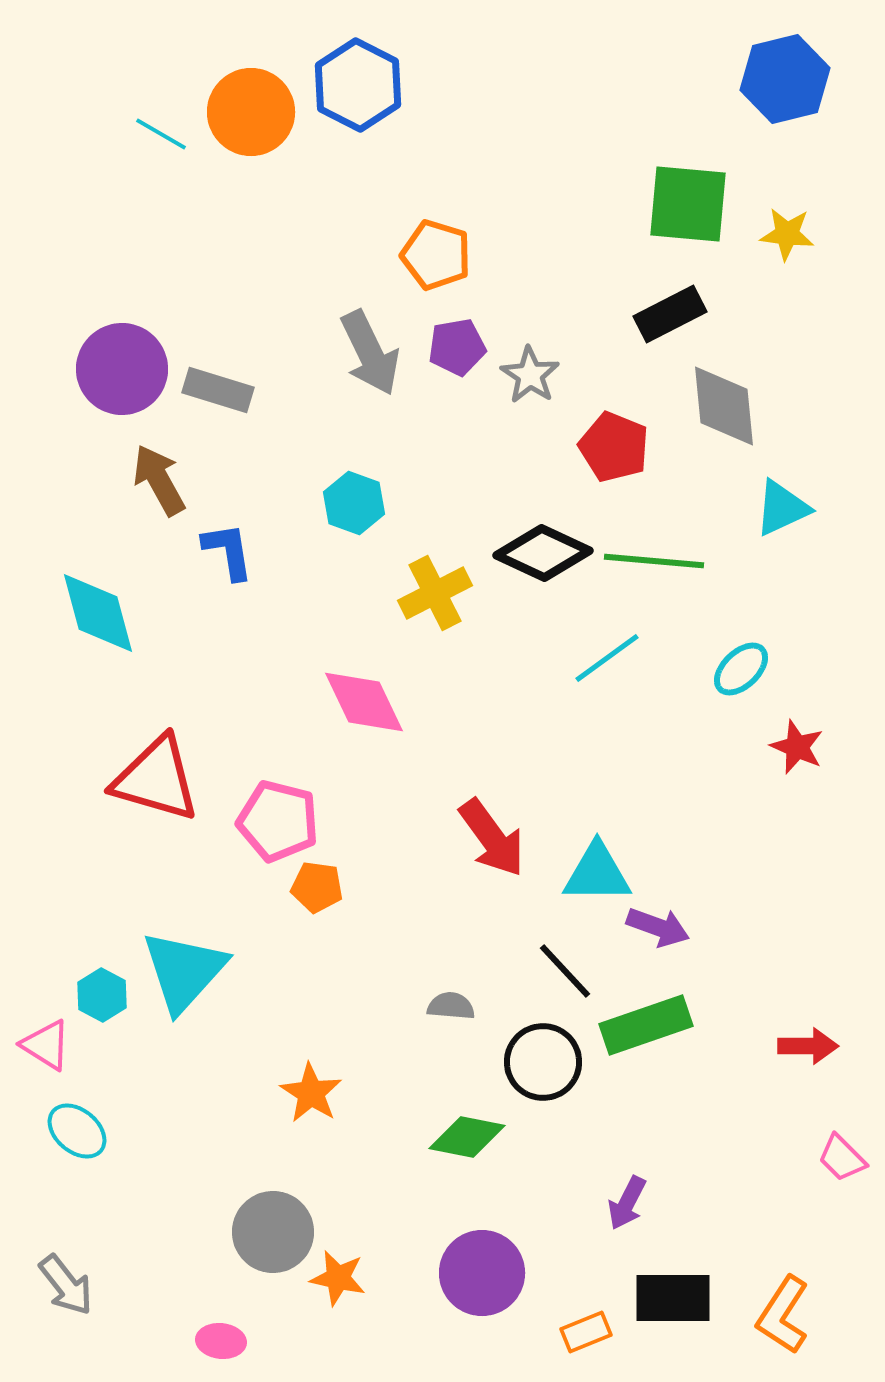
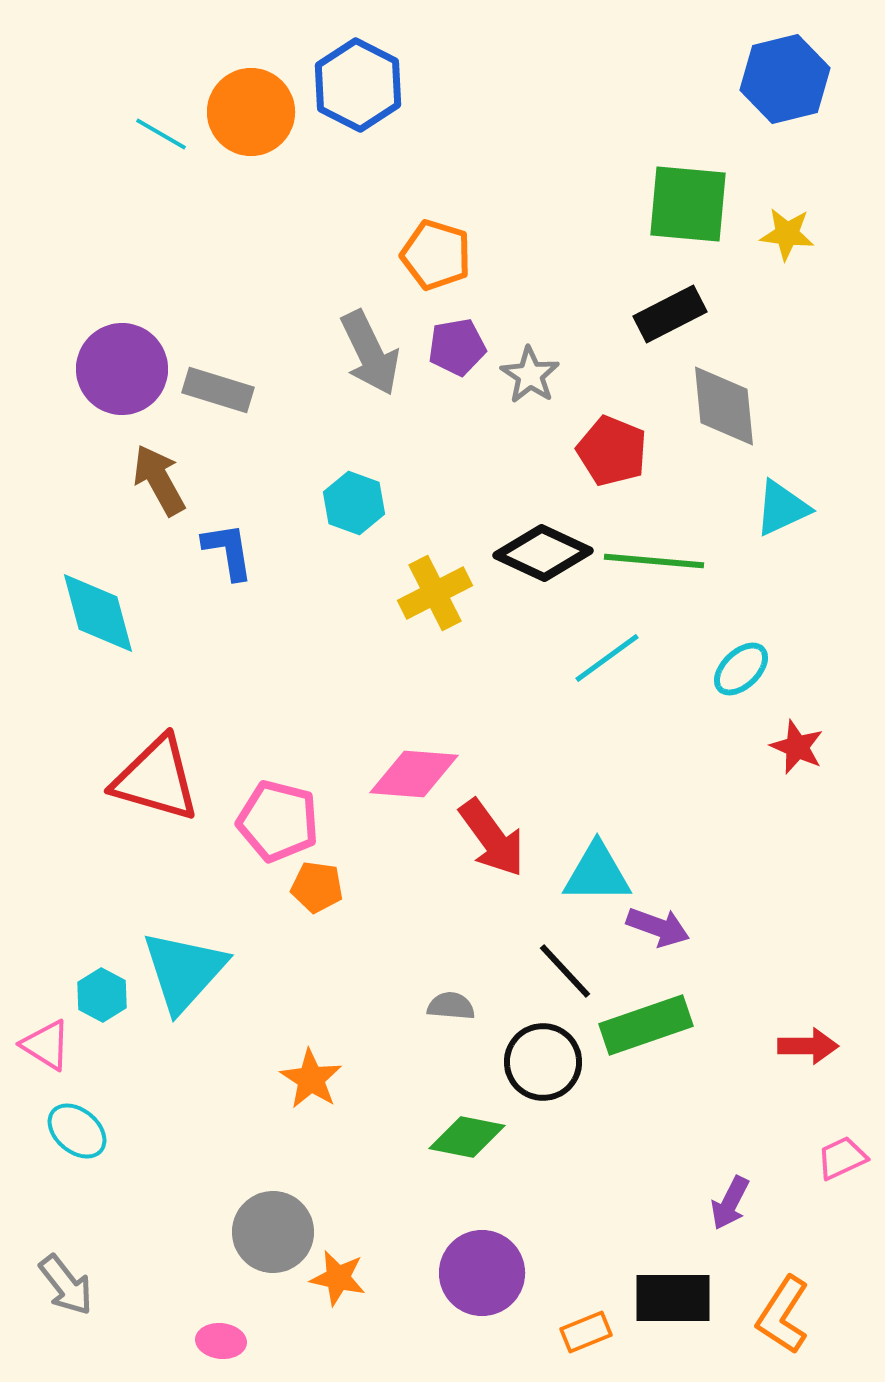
red pentagon at (614, 447): moved 2 px left, 4 px down
pink diamond at (364, 702): moved 50 px right, 72 px down; rotated 60 degrees counterclockwise
orange star at (311, 1093): moved 14 px up
pink trapezoid at (842, 1158): rotated 110 degrees clockwise
purple arrow at (627, 1203): moved 103 px right
